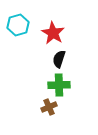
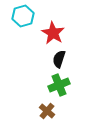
cyan hexagon: moved 5 px right, 9 px up
green cross: rotated 20 degrees counterclockwise
brown cross: moved 2 px left, 4 px down; rotated 28 degrees counterclockwise
